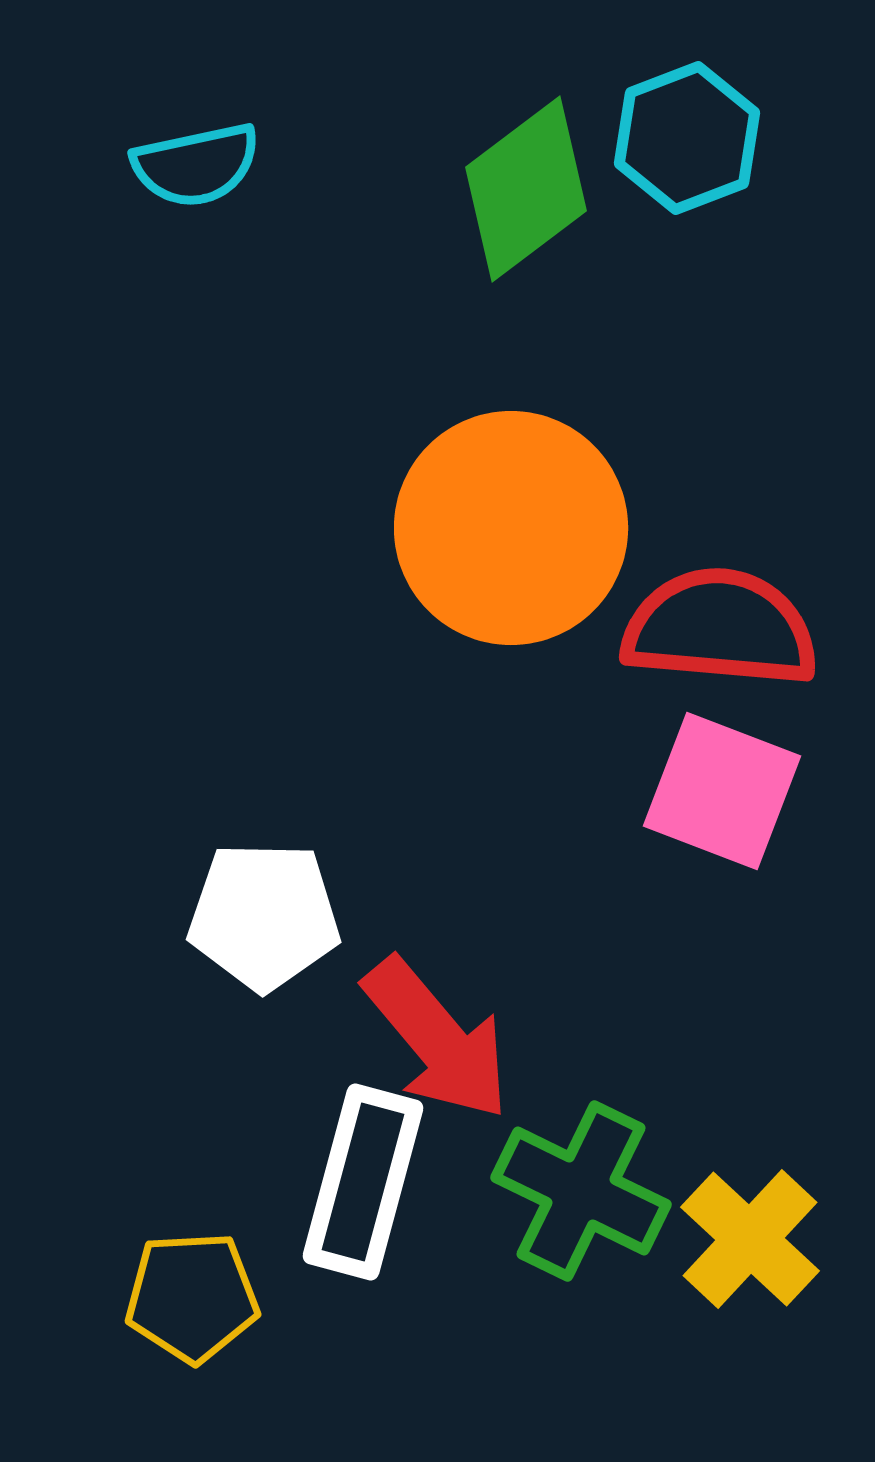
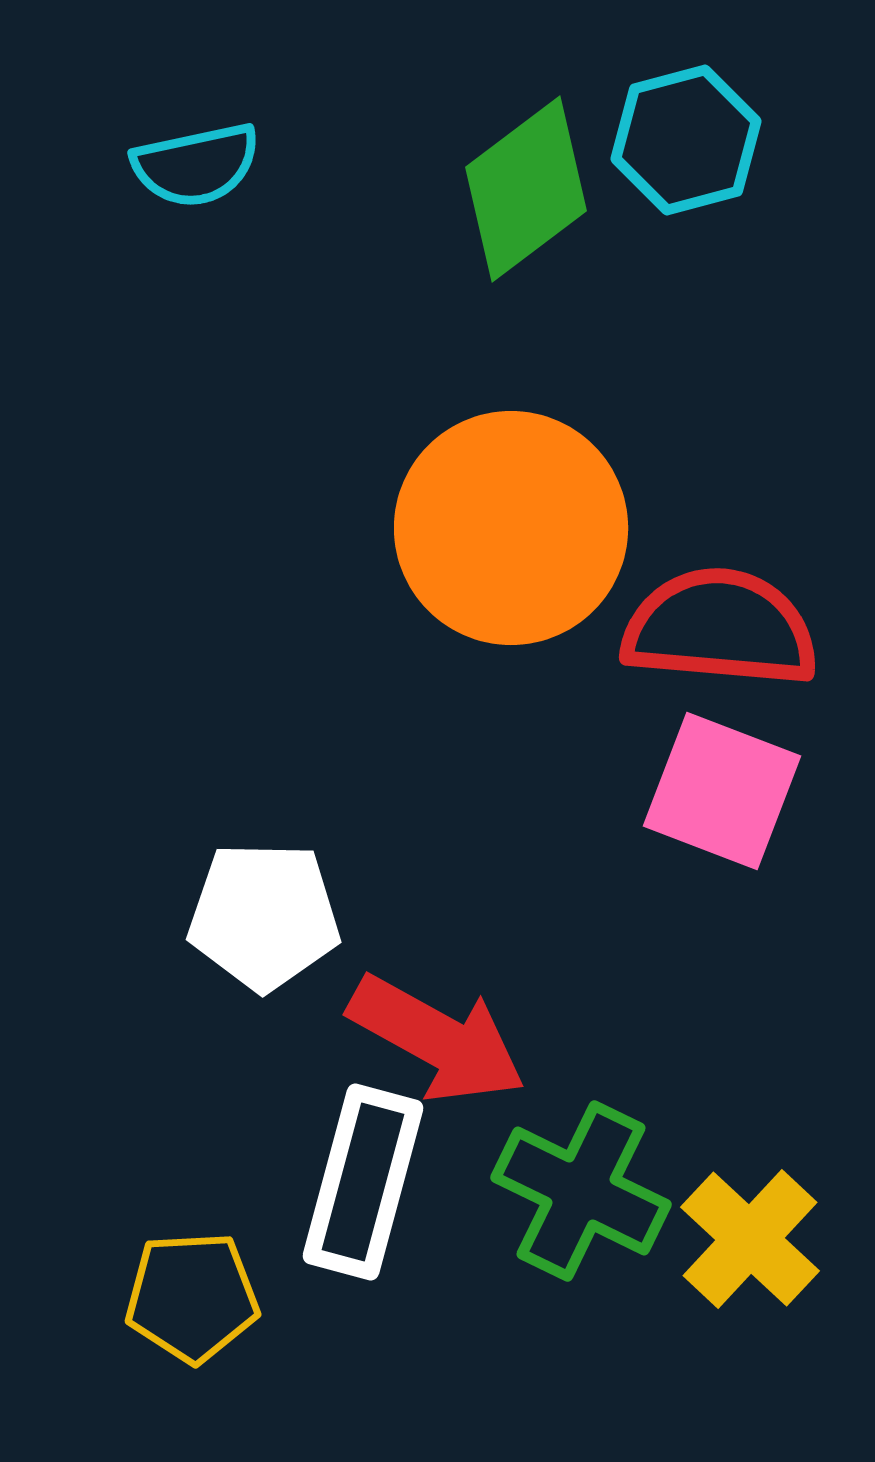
cyan hexagon: moved 1 px left, 2 px down; rotated 6 degrees clockwise
red arrow: rotated 21 degrees counterclockwise
